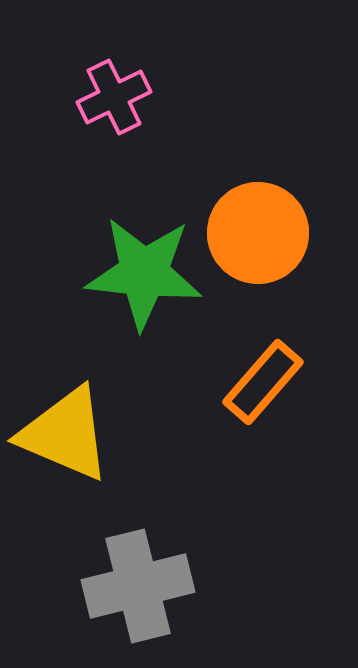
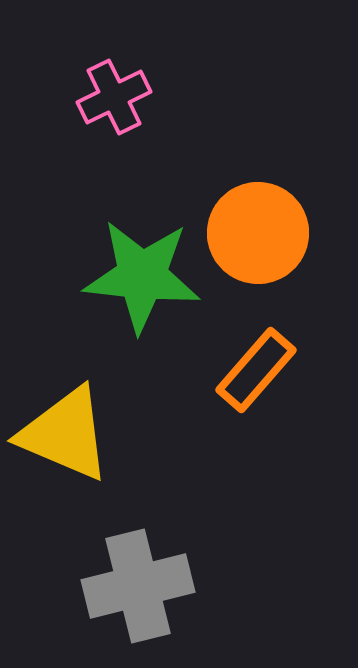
green star: moved 2 px left, 3 px down
orange rectangle: moved 7 px left, 12 px up
